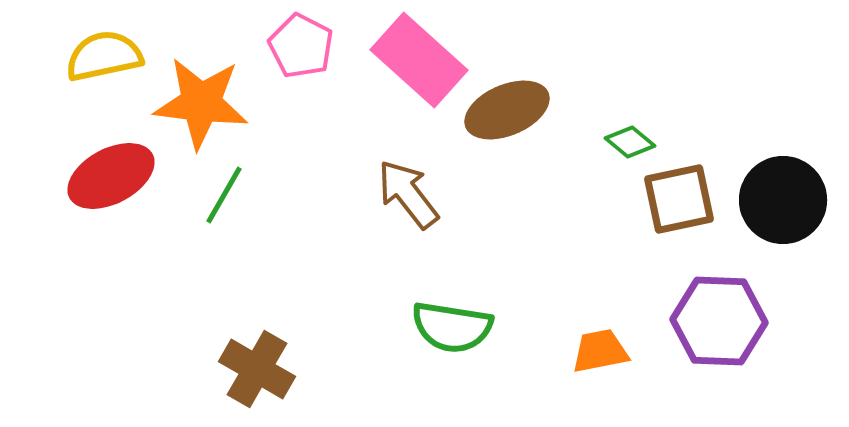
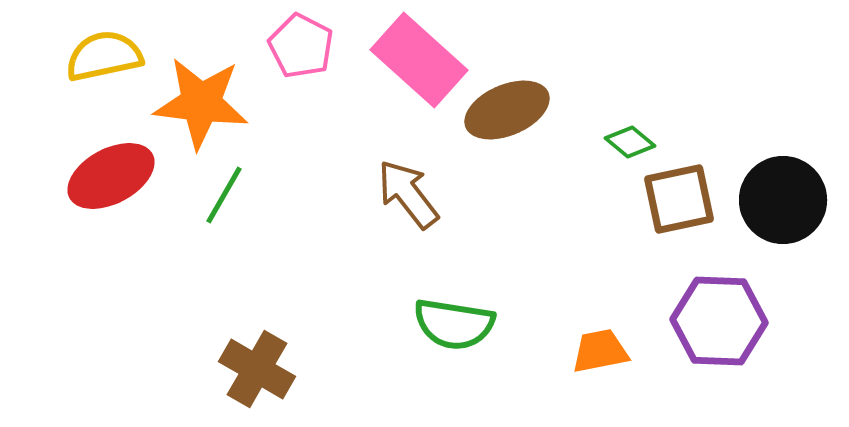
green semicircle: moved 2 px right, 3 px up
